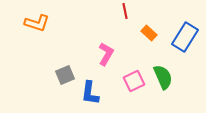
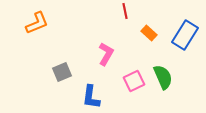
orange L-shape: rotated 40 degrees counterclockwise
blue rectangle: moved 2 px up
gray square: moved 3 px left, 3 px up
blue L-shape: moved 1 px right, 4 px down
